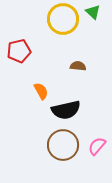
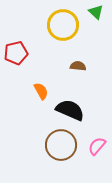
green triangle: moved 3 px right
yellow circle: moved 6 px down
red pentagon: moved 3 px left, 2 px down
black semicircle: moved 4 px right; rotated 144 degrees counterclockwise
brown circle: moved 2 px left
